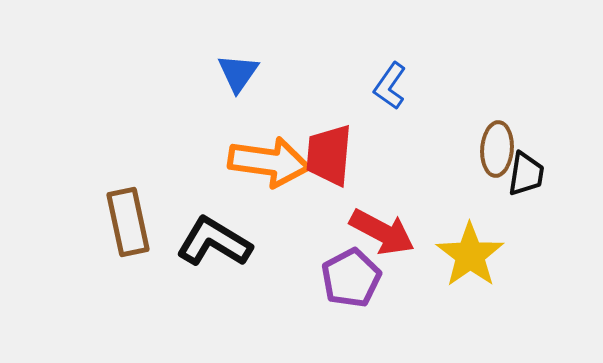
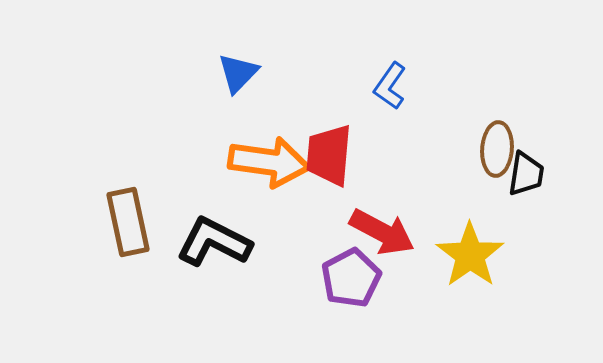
blue triangle: rotated 9 degrees clockwise
black L-shape: rotated 4 degrees counterclockwise
